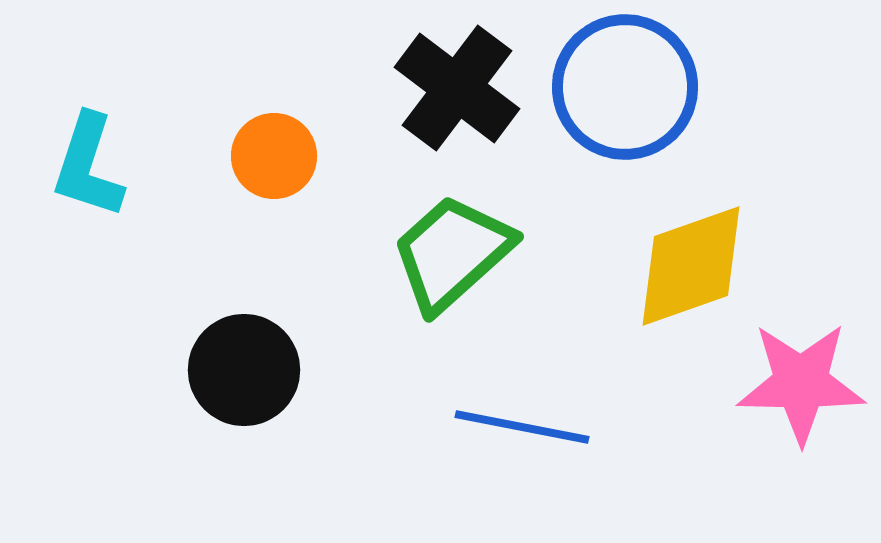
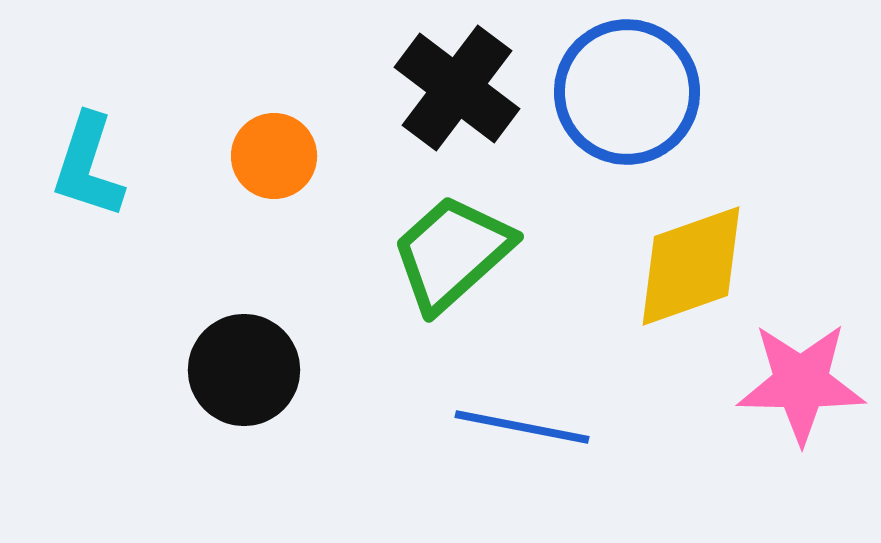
blue circle: moved 2 px right, 5 px down
